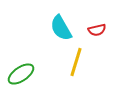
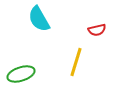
cyan semicircle: moved 22 px left, 9 px up
green ellipse: rotated 16 degrees clockwise
